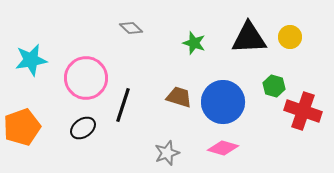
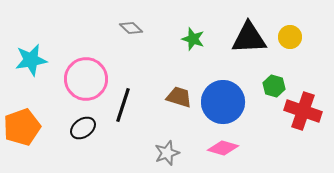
green star: moved 1 px left, 4 px up
pink circle: moved 1 px down
